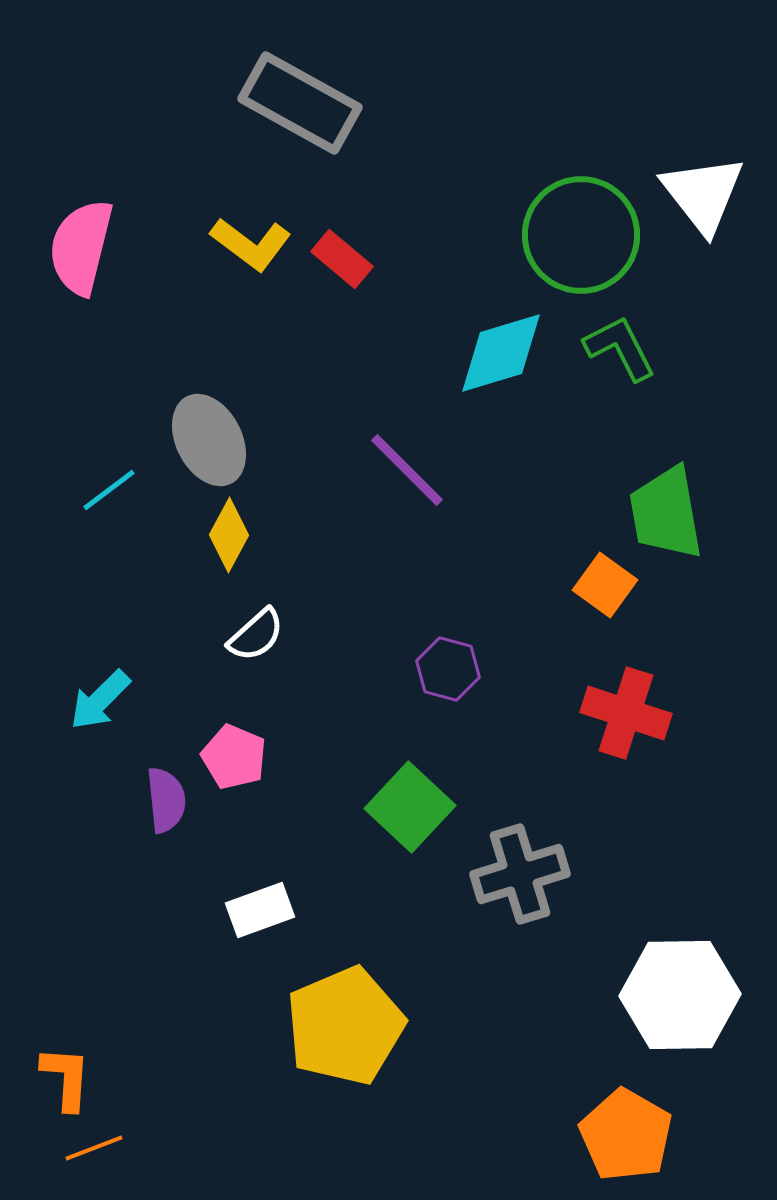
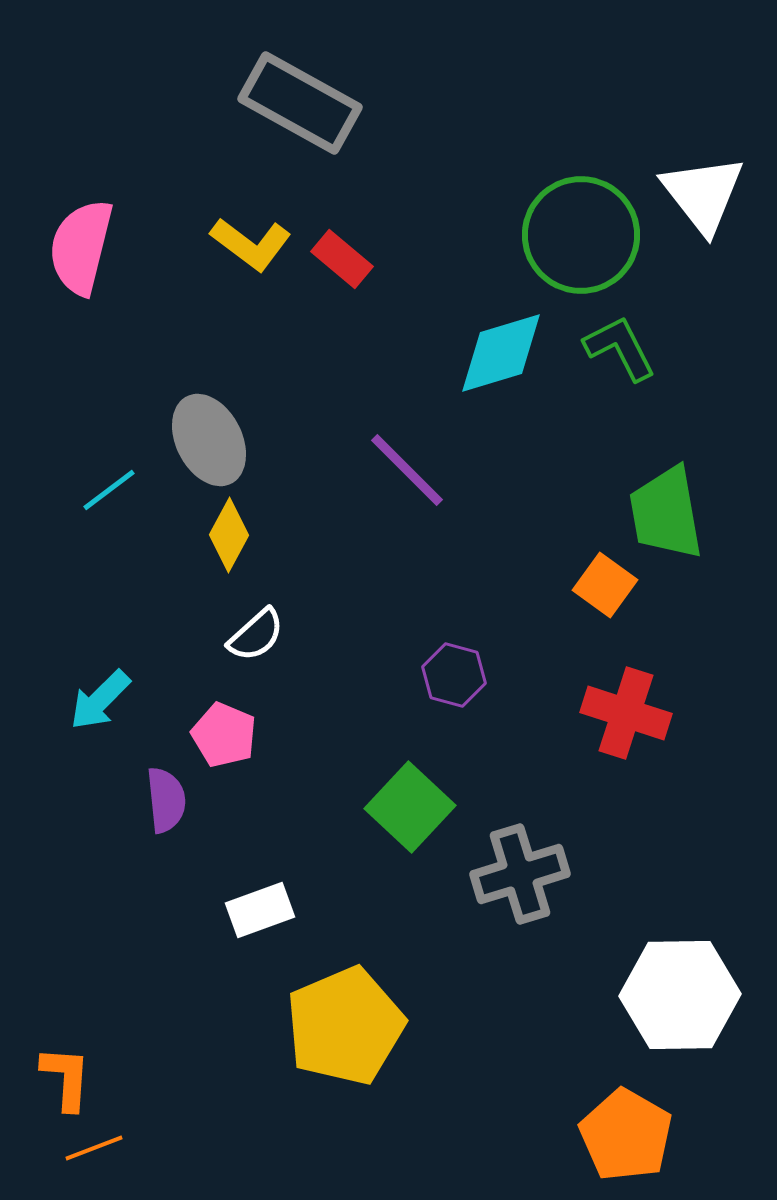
purple hexagon: moved 6 px right, 6 px down
pink pentagon: moved 10 px left, 22 px up
